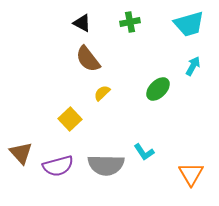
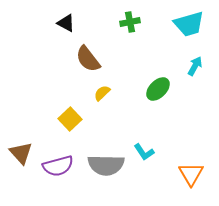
black triangle: moved 16 px left
cyan arrow: moved 2 px right
